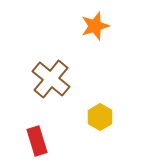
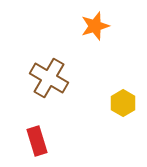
brown cross: moved 2 px left, 1 px up; rotated 9 degrees counterclockwise
yellow hexagon: moved 23 px right, 14 px up
